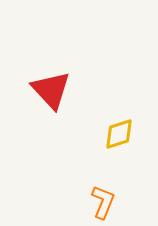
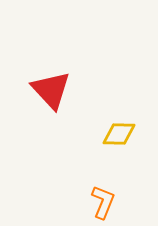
yellow diamond: rotated 20 degrees clockwise
